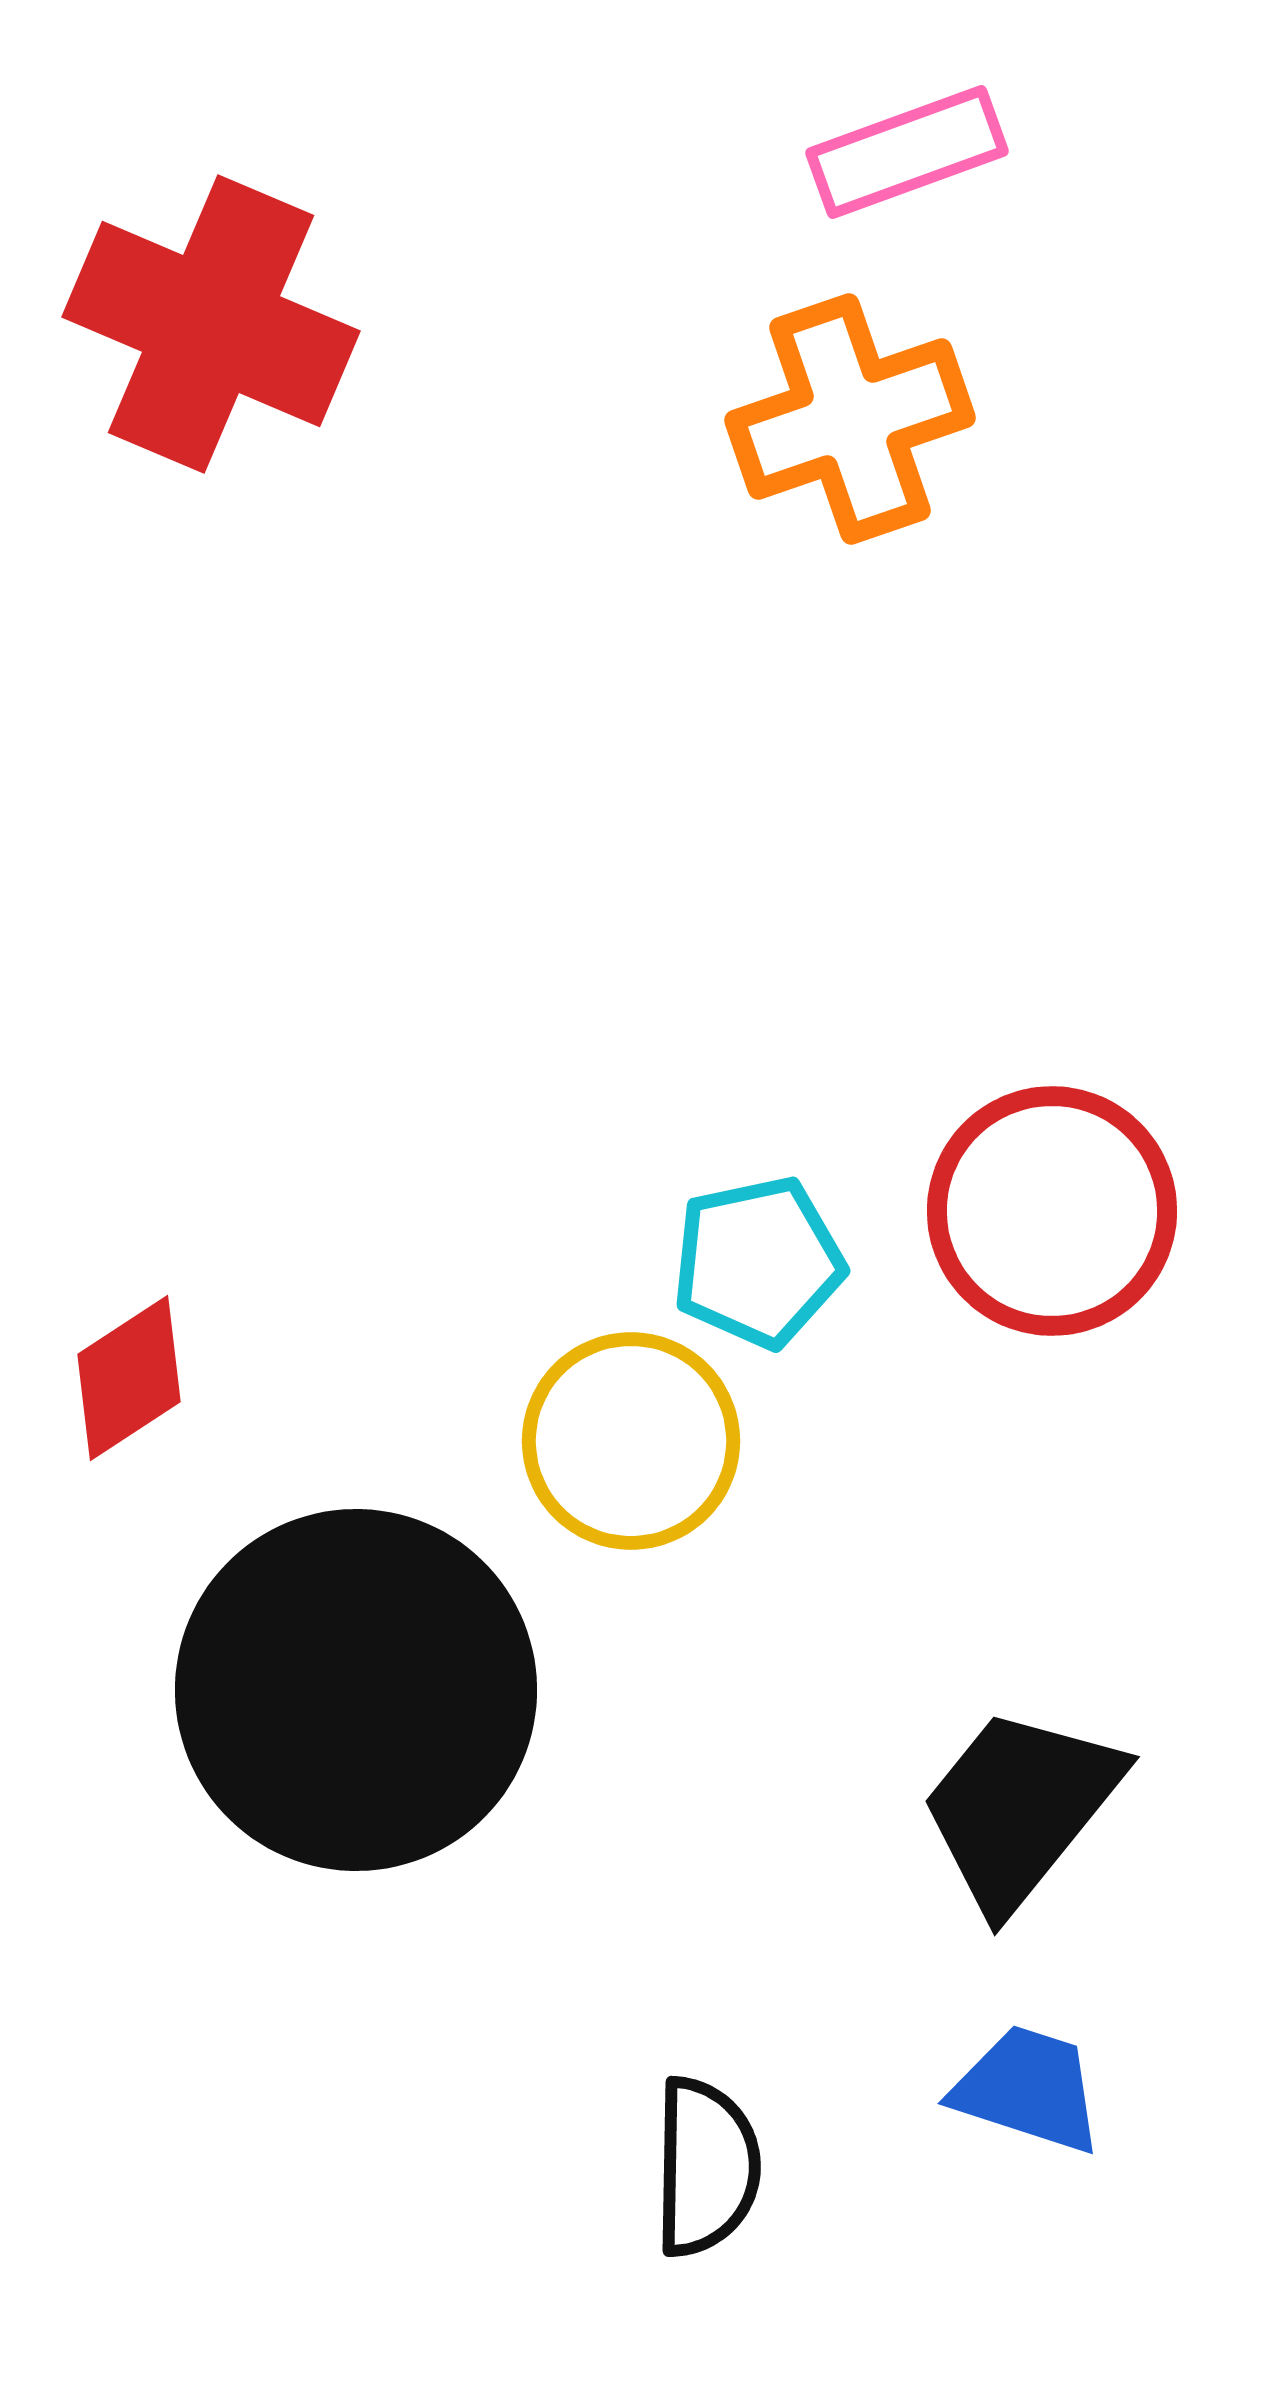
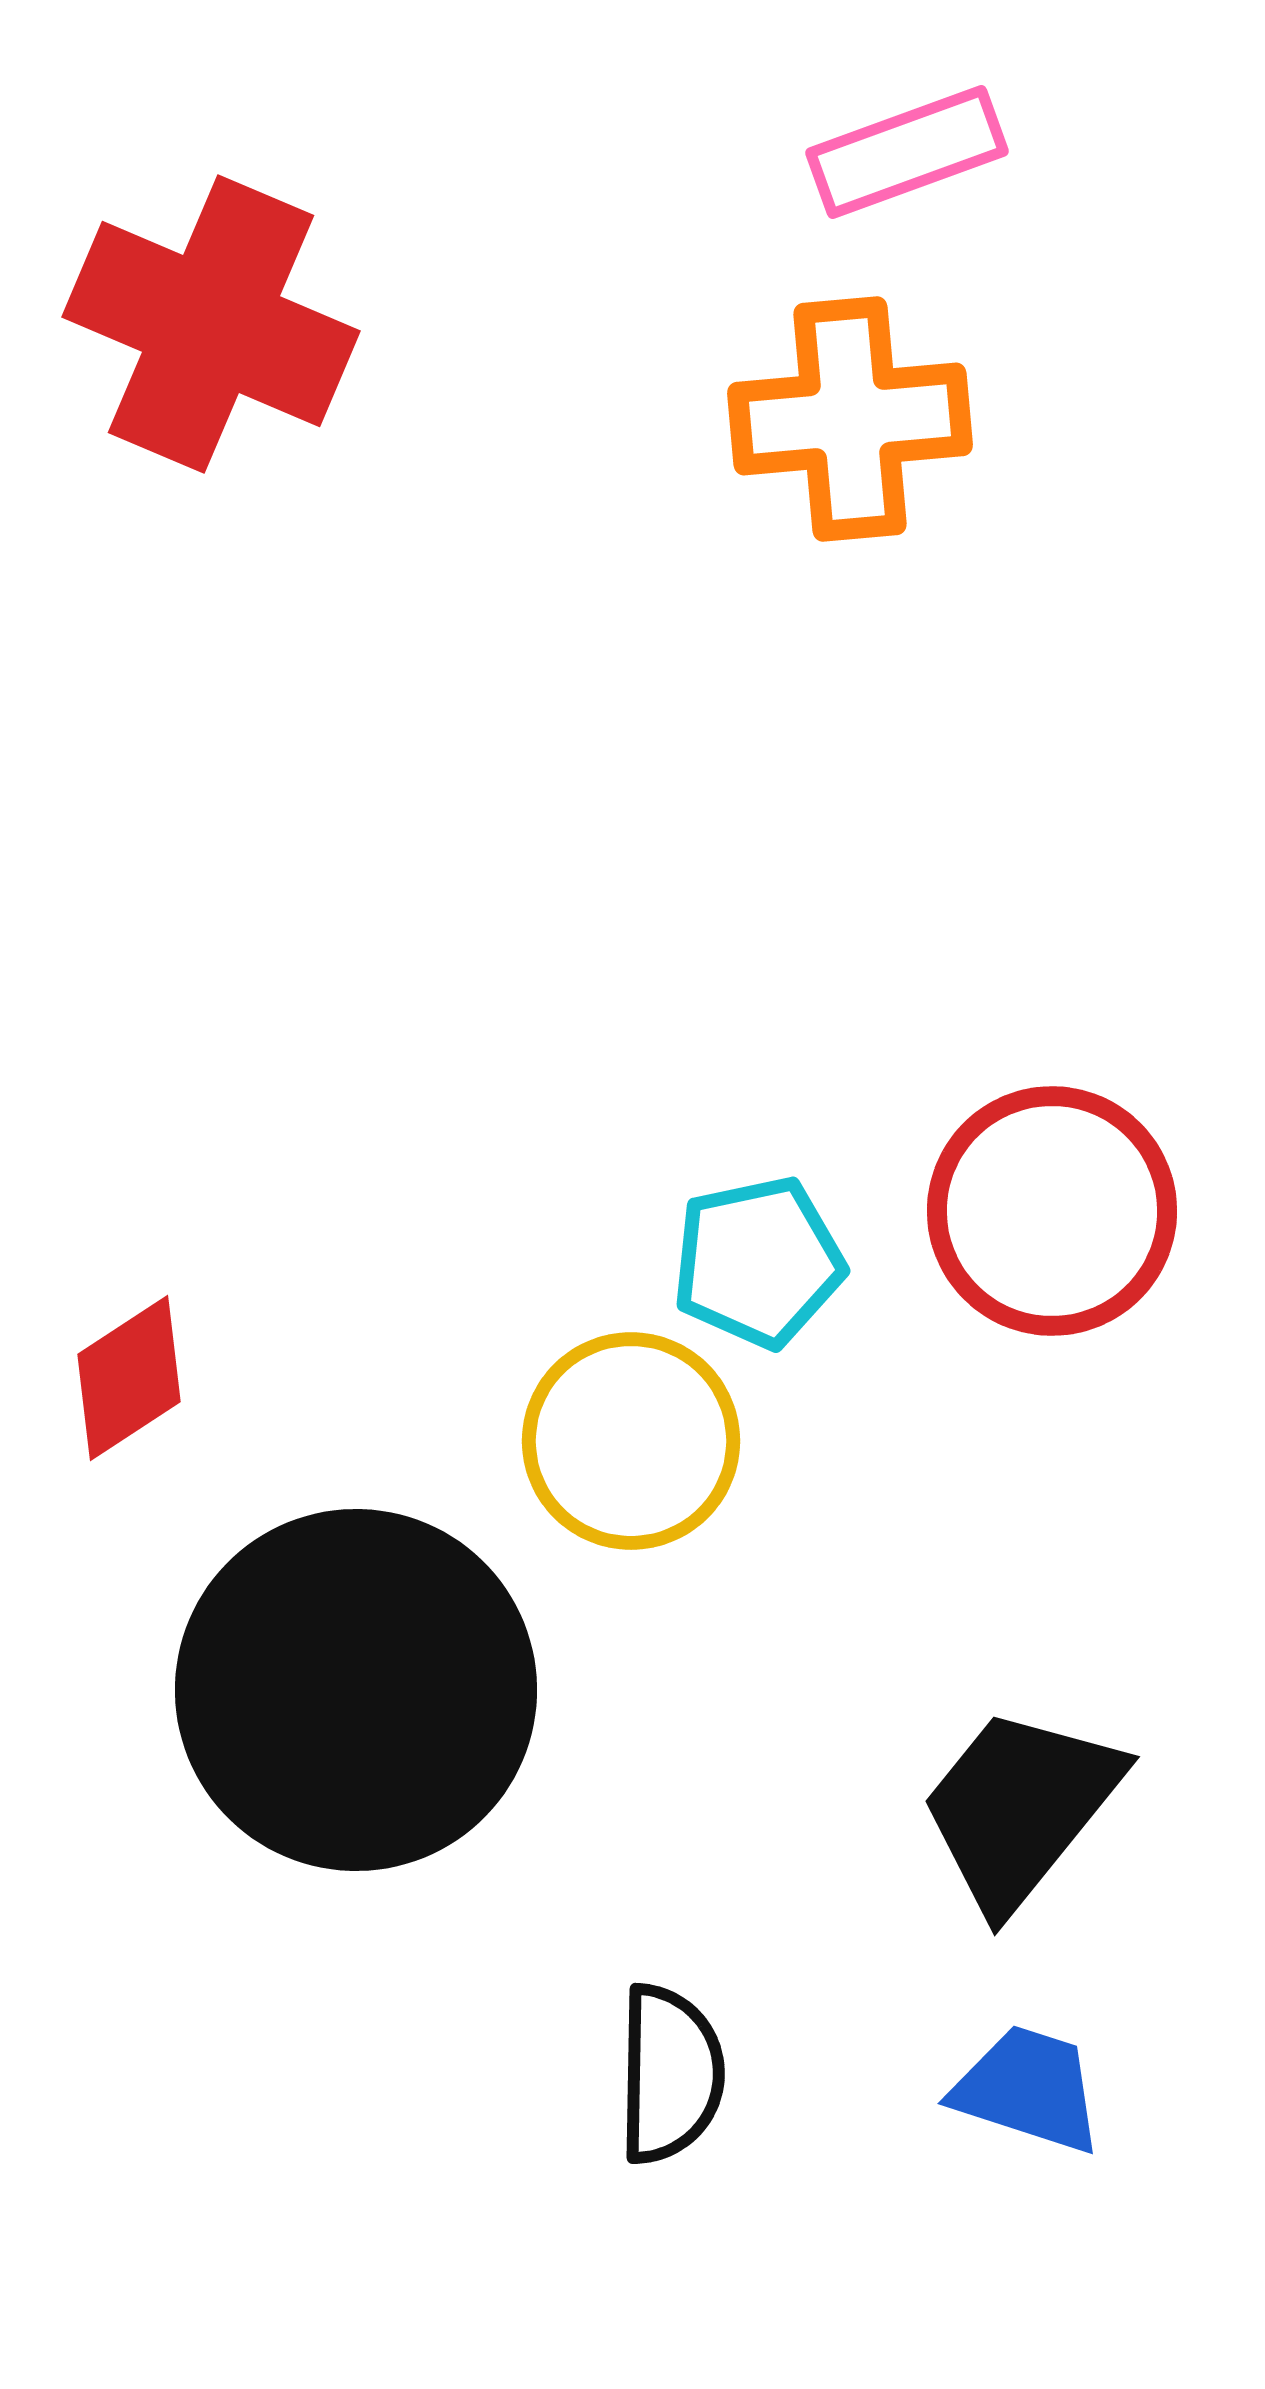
orange cross: rotated 14 degrees clockwise
black semicircle: moved 36 px left, 93 px up
